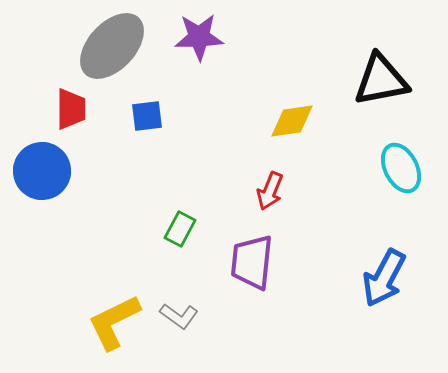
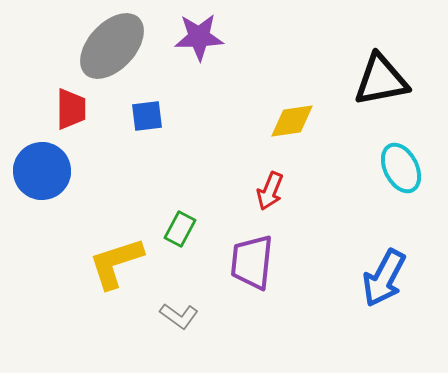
yellow L-shape: moved 2 px right, 59 px up; rotated 8 degrees clockwise
